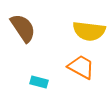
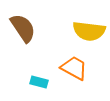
orange trapezoid: moved 7 px left, 1 px down
